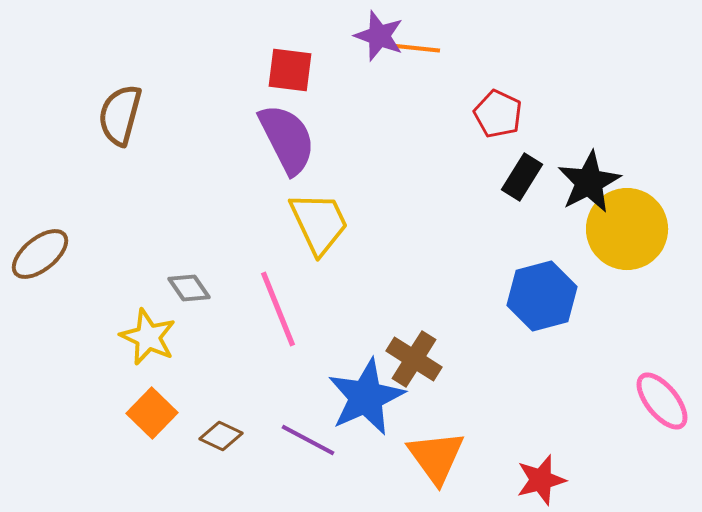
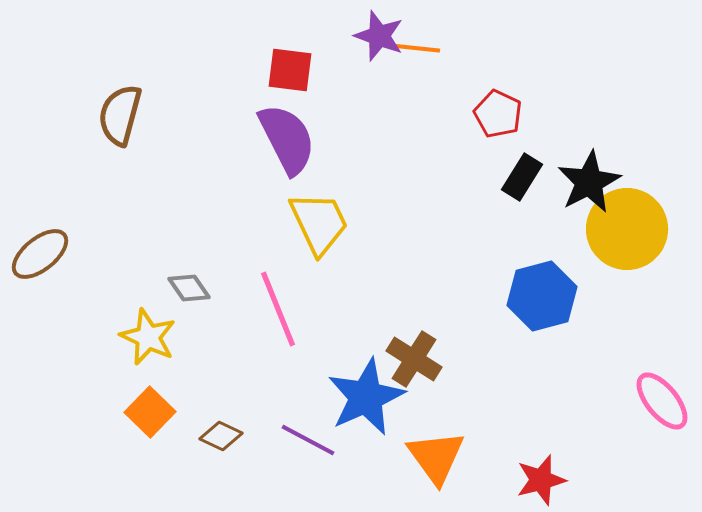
orange square: moved 2 px left, 1 px up
